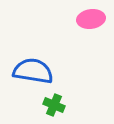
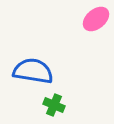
pink ellipse: moved 5 px right; rotated 32 degrees counterclockwise
